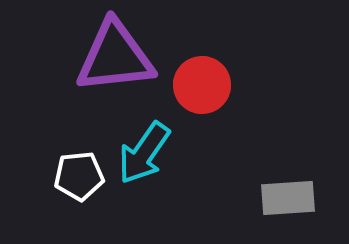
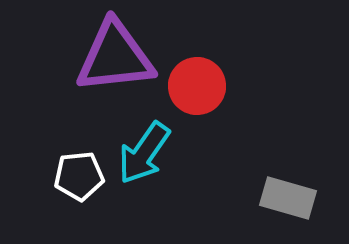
red circle: moved 5 px left, 1 px down
gray rectangle: rotated 20 degrees clockwise
